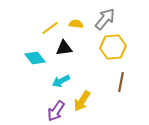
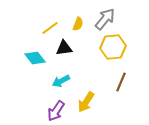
yellow semicircle: moved 2 px right; rotated 104 degrees clockwise
brown line: rotated 12 degrees clockwise
yellow arrow: moved 4 px right, 1 px down
